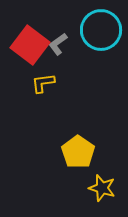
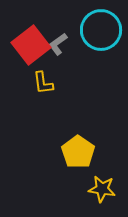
red square: moved 1 px right; rotated 15 degrees clockwise
yellow L-shape: rotated 90 degrees counterclockwise
yellow star: moved 1 px down; rotated 8 degrees counterclockwise
